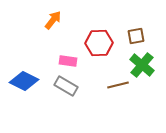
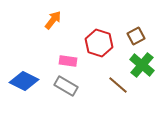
brown square: rotated 18 degrees counterclockwise
red hexagon: rotated 20 degrees clockwise
brown line: rotated 55 degrees clockwise
